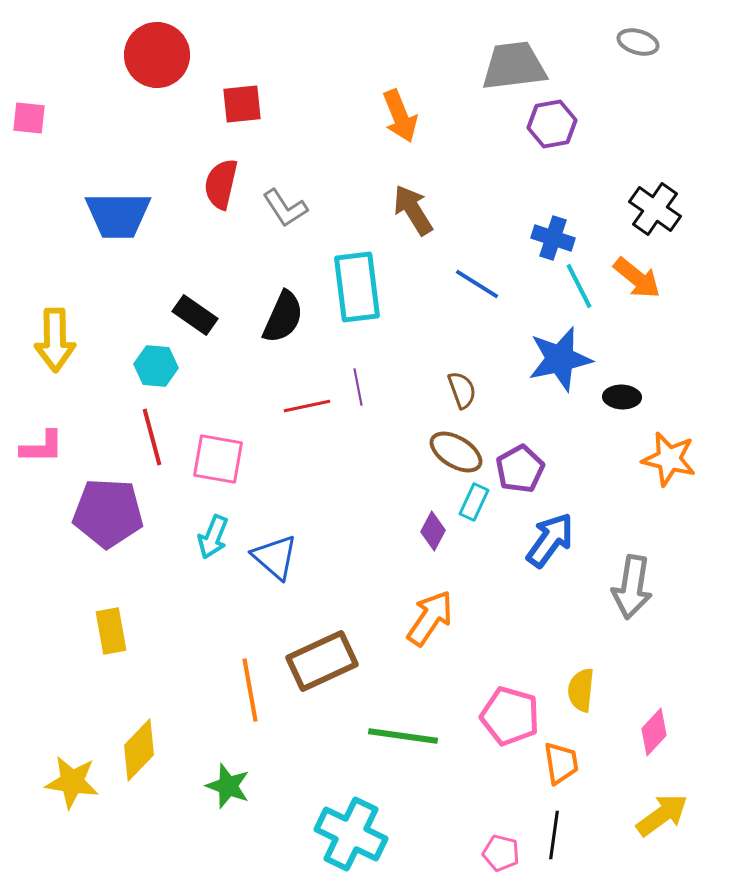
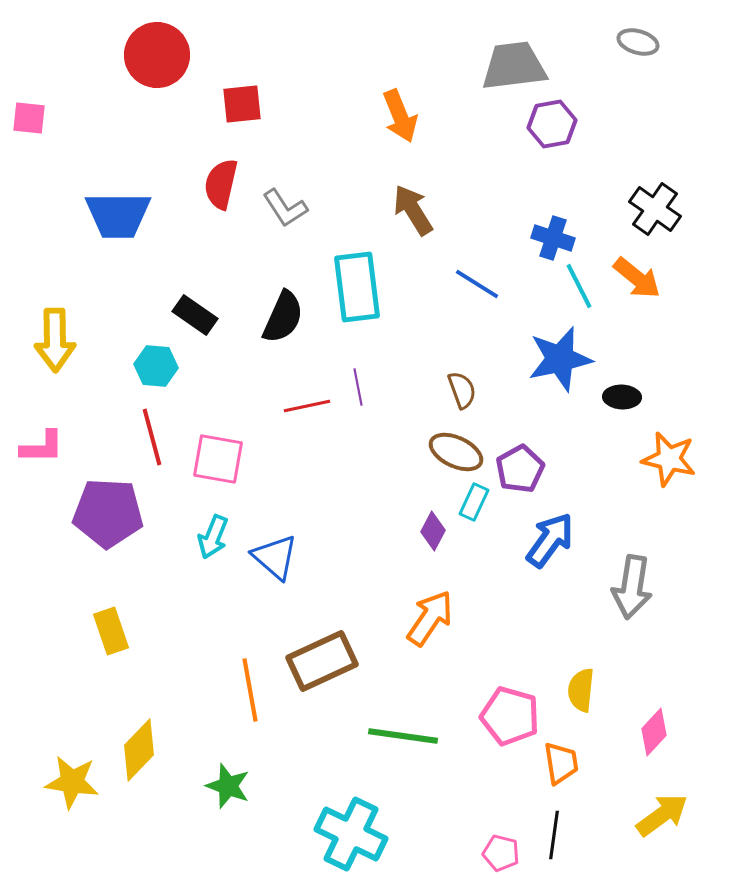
brown ellipse at (456, 452): rotated 6 degrees counterclockwise
yellow rectangle at (111, 631): rotated 9 degrees counterclockwise
